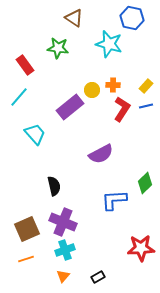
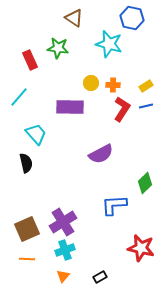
red rectangle: moved 5 px right, 5 px up; rotated 12 degrees clockwise
yellow rectangle: rotated 16 degrees clockwise
yellow circle: moved 1 px left, 7 px up
purple rectangle: rotated 40 degrees clockwise
cyan trapezoid: moved 1 px right
black semicircle: moved 28 px left, 23 px up
blue L-shape: moved 5 px down
purple cross: rotated 36 degrees clockwise
red star: rotated 16 degrees clockwise
orange line: moved 1 px right; rotated 21 degrees clockwise
black rectangle: moved 2 px right
